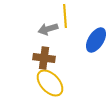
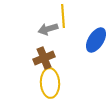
yellow line: moved 2 px left
brown cross: rotated 30 degrees counterclockwise
yellow ellipse: rotated 40 degrees clockwise
